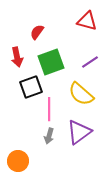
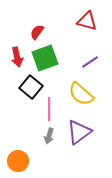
green square: moved 6 px left, 4 px up
black square: rotated 30 degrees counterclockwise
